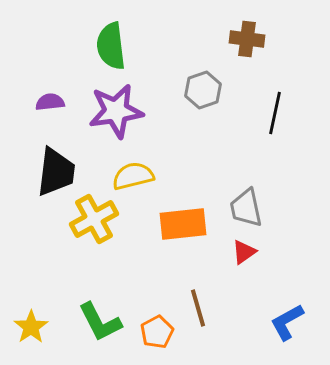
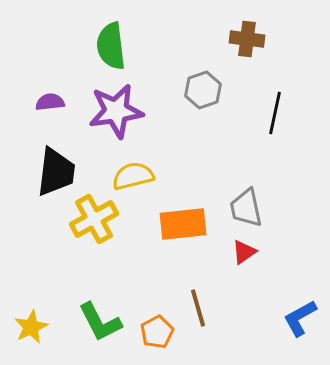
blue L-shape: moved 13 px right, 4 px up
yellow star: rotated 8 degrees clockwise
